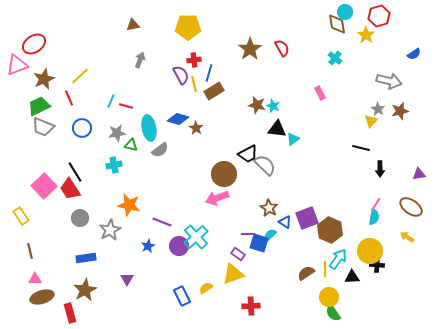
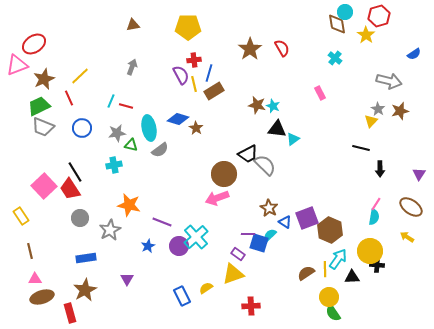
gray arrow at (140, 60): moved 8 px left, 7 px down
purple triangle at (419, 174): rotated 48 degrees counterclockwise
